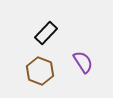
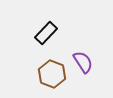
brown hexagon: moved 12 px right, 3 px down
